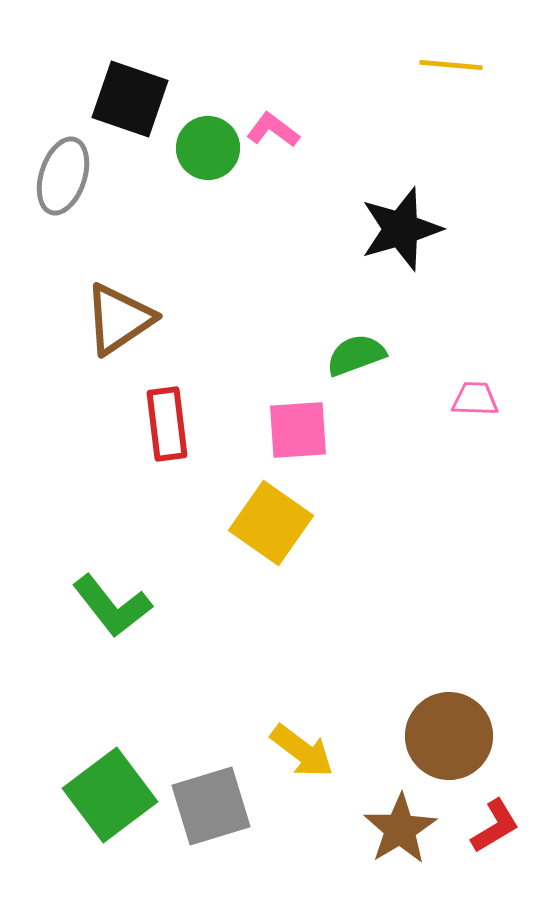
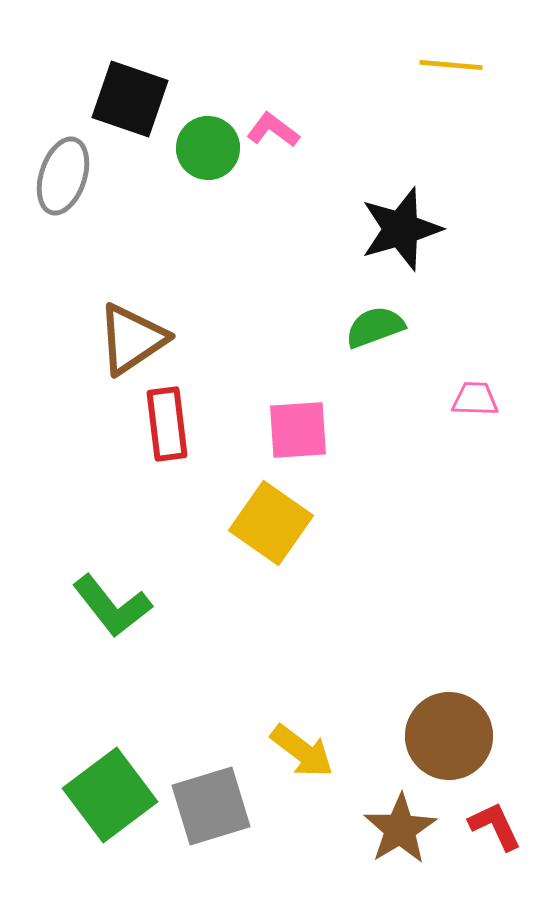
brown triangle: moved 13 px right, 20 px down
green semicircle: moved 19 px right, 28 px up
red L-shape: rotated 84 degrees counterclockwise
